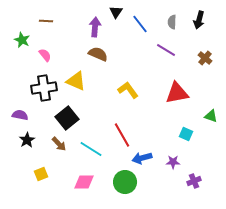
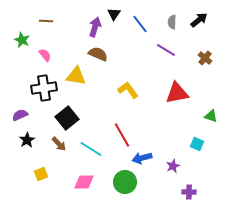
black triangle: moved 2 px left, 2 px down
black arrow: rotated 144 degrees counterclockwise
purple arrow: rotated 12 degrees clockwise
yellow triangle: moved 5 px up; rotated 15 degrees counterclockwise
purple semicircle: rotated 35 degrees counterclockwise
cyan square: moved 11 px right, 10 px down
purple star: moved 4 px down; rotated 24 degrees counterclockwise
purple cross: moved 5 px left, 11 px down; rotated 24 degrees clockwise
